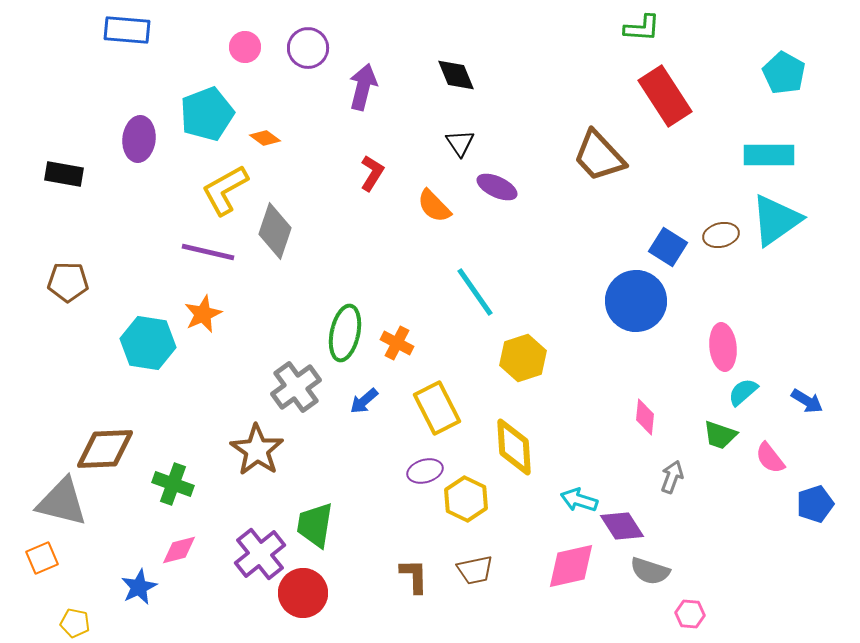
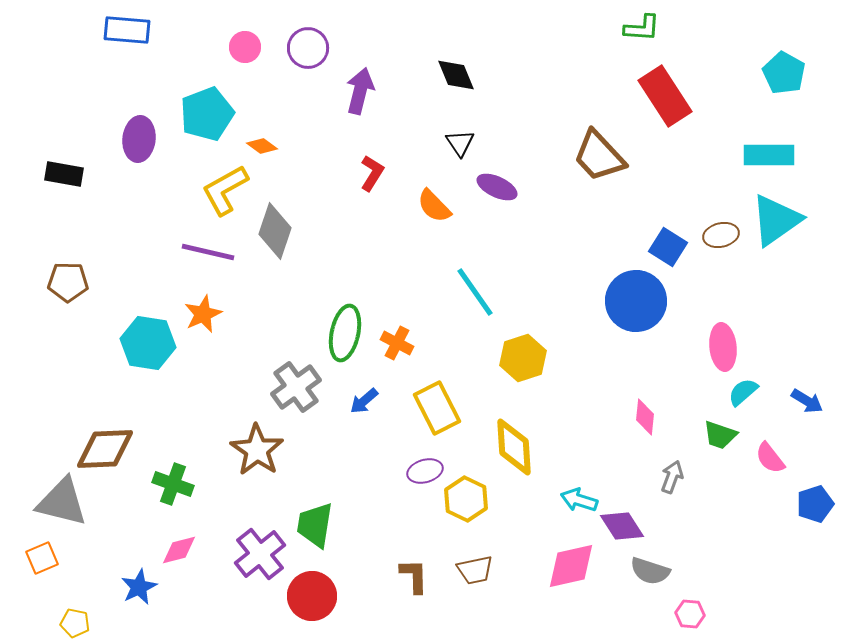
purple arrow at (363, 87): moved 3 px left, 4 px down
orange diamond at (265, 138): moved 3 px left, 8 px down
red circle at (303, 593): moved 9 px right, 3 px down
